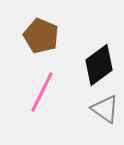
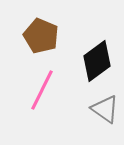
black diamond: moved 2 px left, 4 px up
pink line: moved 2 px up
